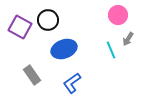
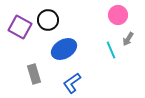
blue ellipse: rotated 10 degrees counterclockwise
gray rectangle: moved 2 px right, 1 px up; rotated 18 degrees clockwise
